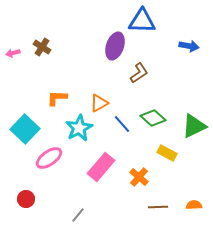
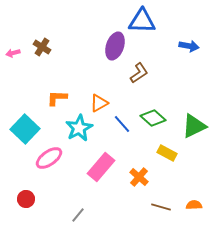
brown line: moved 3 px right; rotated 18 degrees clockwise
